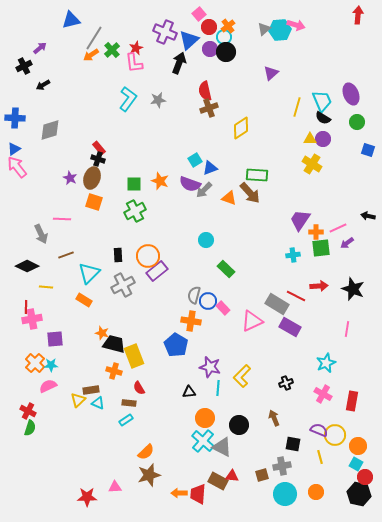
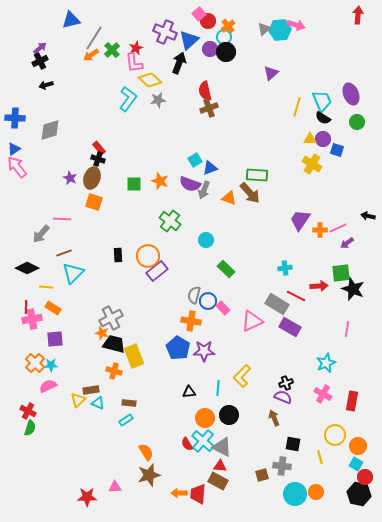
red circle at (209, 27): moved 1 px left, 6 px up
black cross at (24, 66): moved 16 px right, 5 px up
black arrow at (43, 85): moved 3 px right; rotated 16 degrees clockwise
yellow diamond at (241, 128): moved 91 px left, 48 px up; rotated 75 degrees clockwise
blue square at (368, 150): moved 31 px left
gray arrow at (204, 190): rotated 24 degrees counterclockwise
green cross at (135, 211): moved 35 px right, 10 px down; rotated 25 degrees counterclockwise
orange cross at (316, 232): moved 4 px right, 2 px up
gray arrow at (41, 234): rotated 66 degrees clockwise
green square at (321, 248): moved 20 px right, 25 px down
brown line at (66, 255): moved 2 px left, 2 px up
cyan cross at (293, 255): moved 8 px left, 13 px down
black diamond at (27, 266): moved 2 px down
cyan triangle at (89, 273): moved 16 px left
gray cross at (123, 285): moved 12 px left, 33 px down
orange rectangle at (84, 300): moved 31 px left, 8 px down
blue pentagon at (176, 345): moved 2 px right, 3 px down
purple star at (210, 367): moved 6 px left, 16 px up; rotated 15 degrees counterclockwise
red semicircle at (139, 388): moved 48 px right, 56 px down
black circle at (239, 425): moved 10 px left, 10 px up
purple semicircle at (319, 430): moved 36 px left, 33 px up
orange semicircle at (146, 452): rotated 78 degrees counterclockwise
gray cross at (282, 466): rotated 18 degrees clockwise
red triangle at (232, 476): moved 12 px left, 10 px up
cyan circle at (285, 494): moved 10 px right
